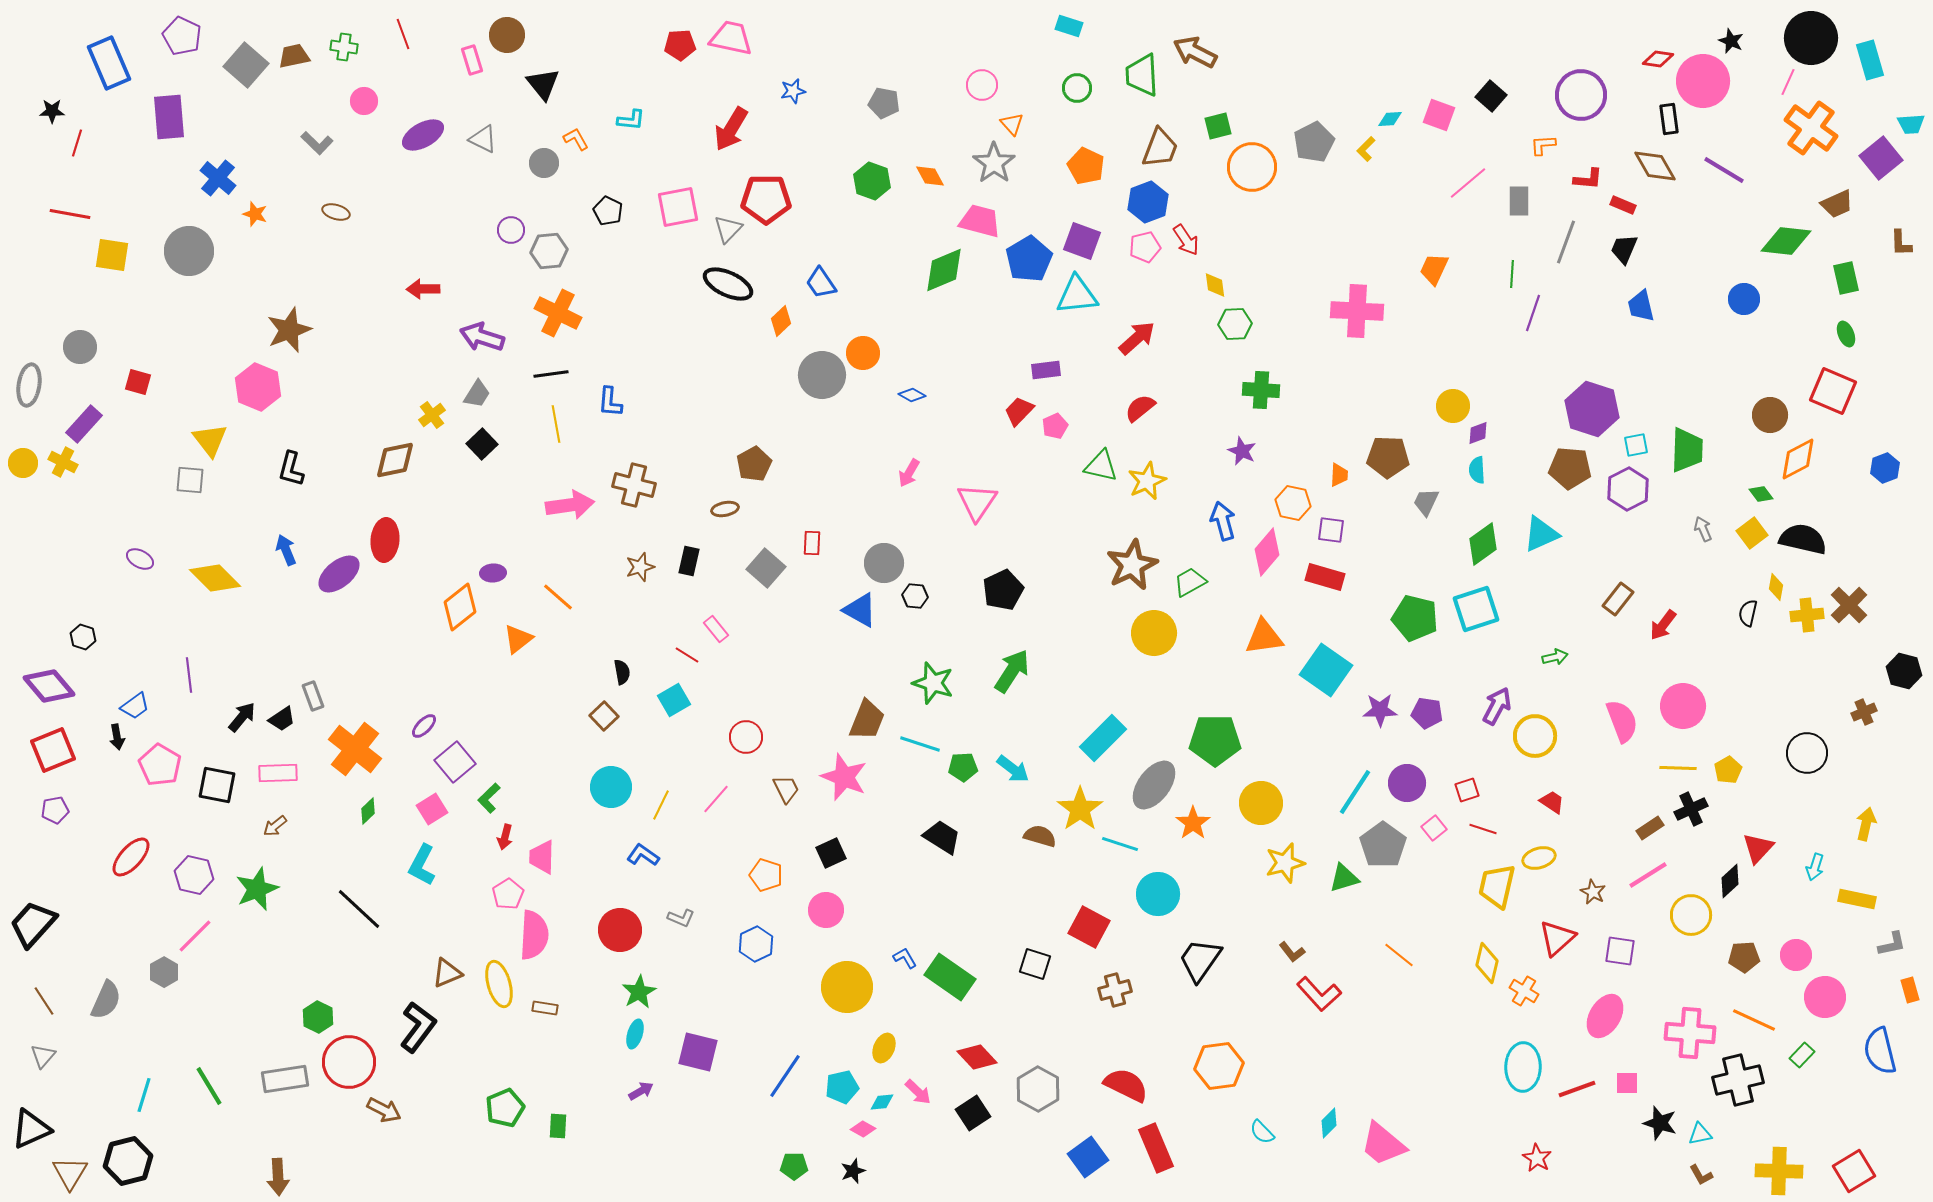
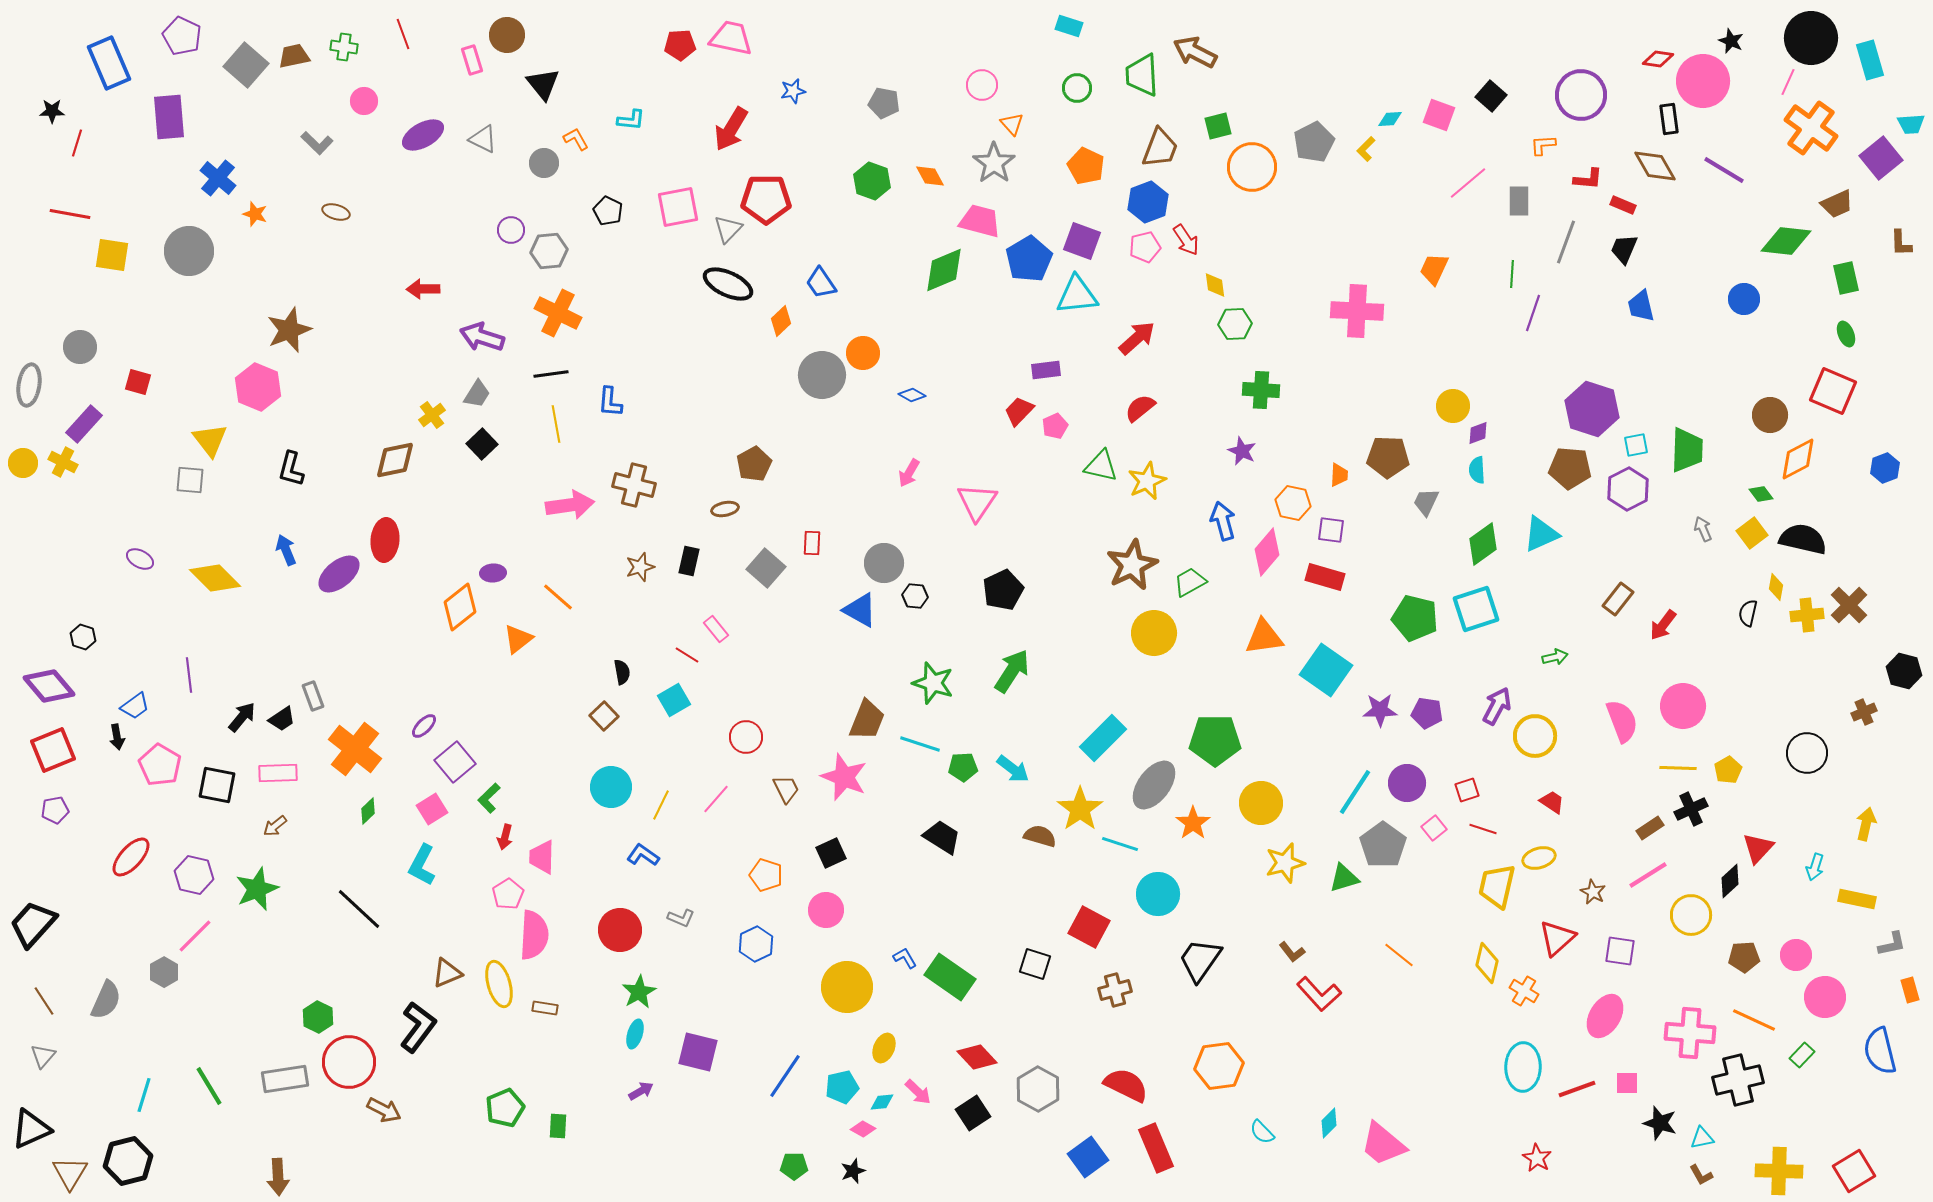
cyan triangle at (1700, 1134): moved 2 px right, 4 px down
